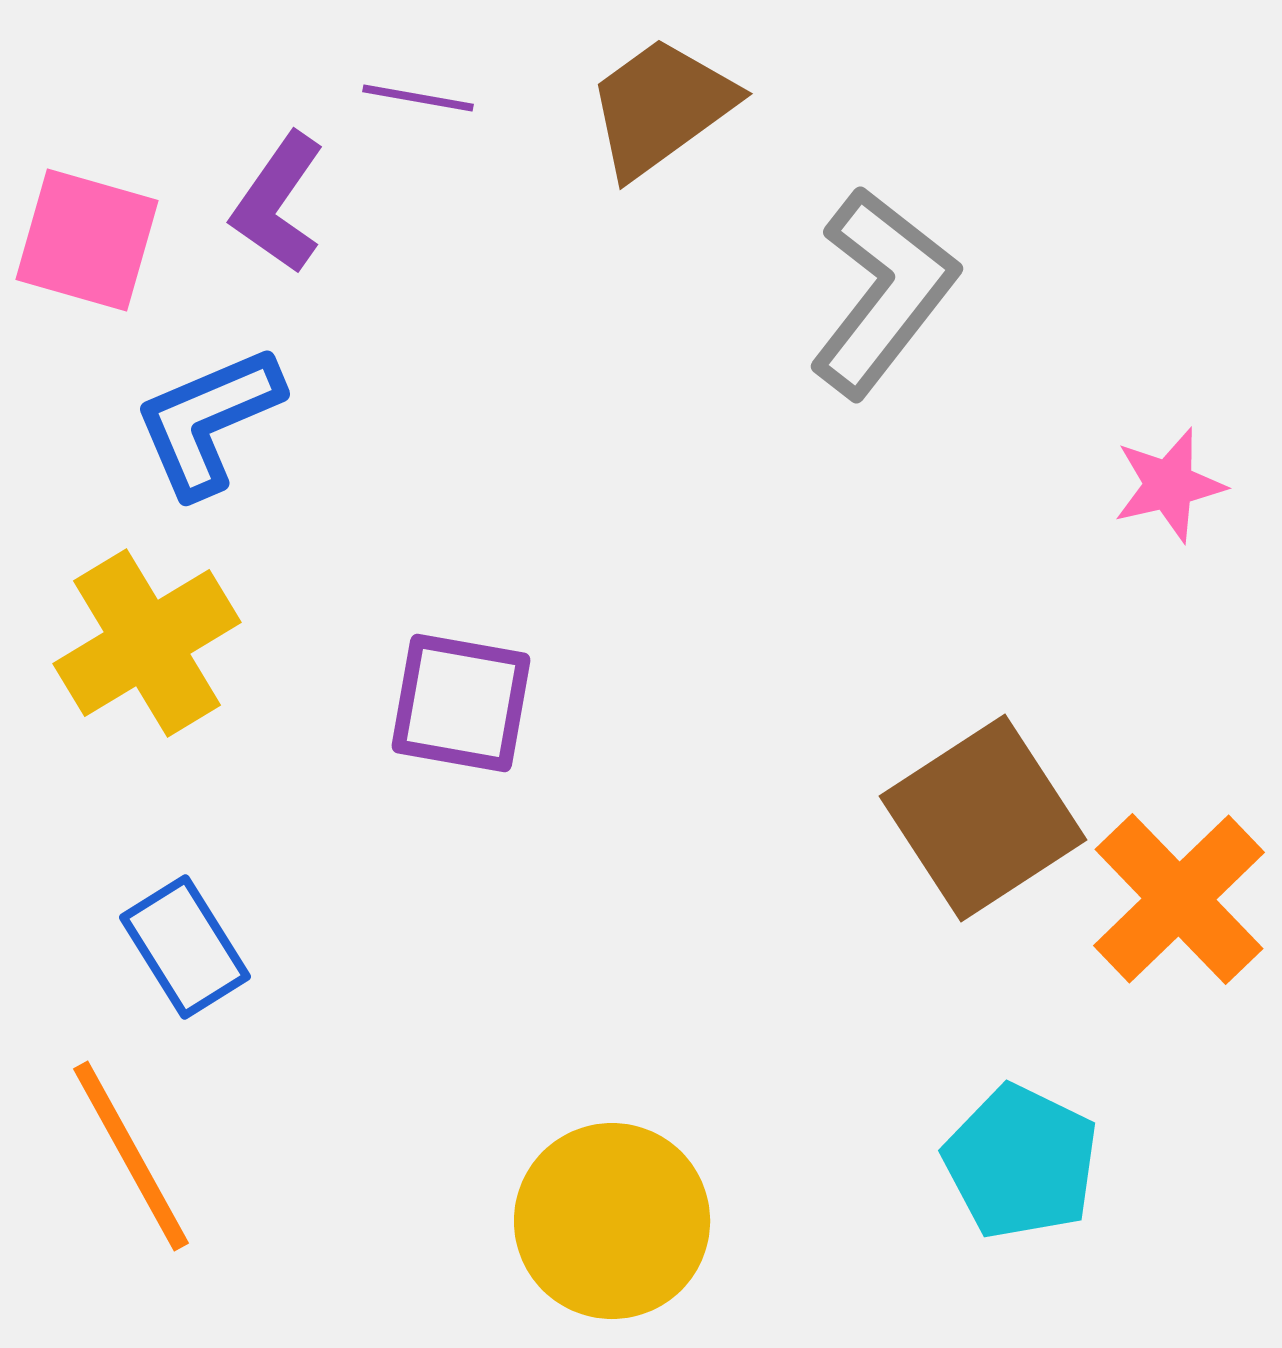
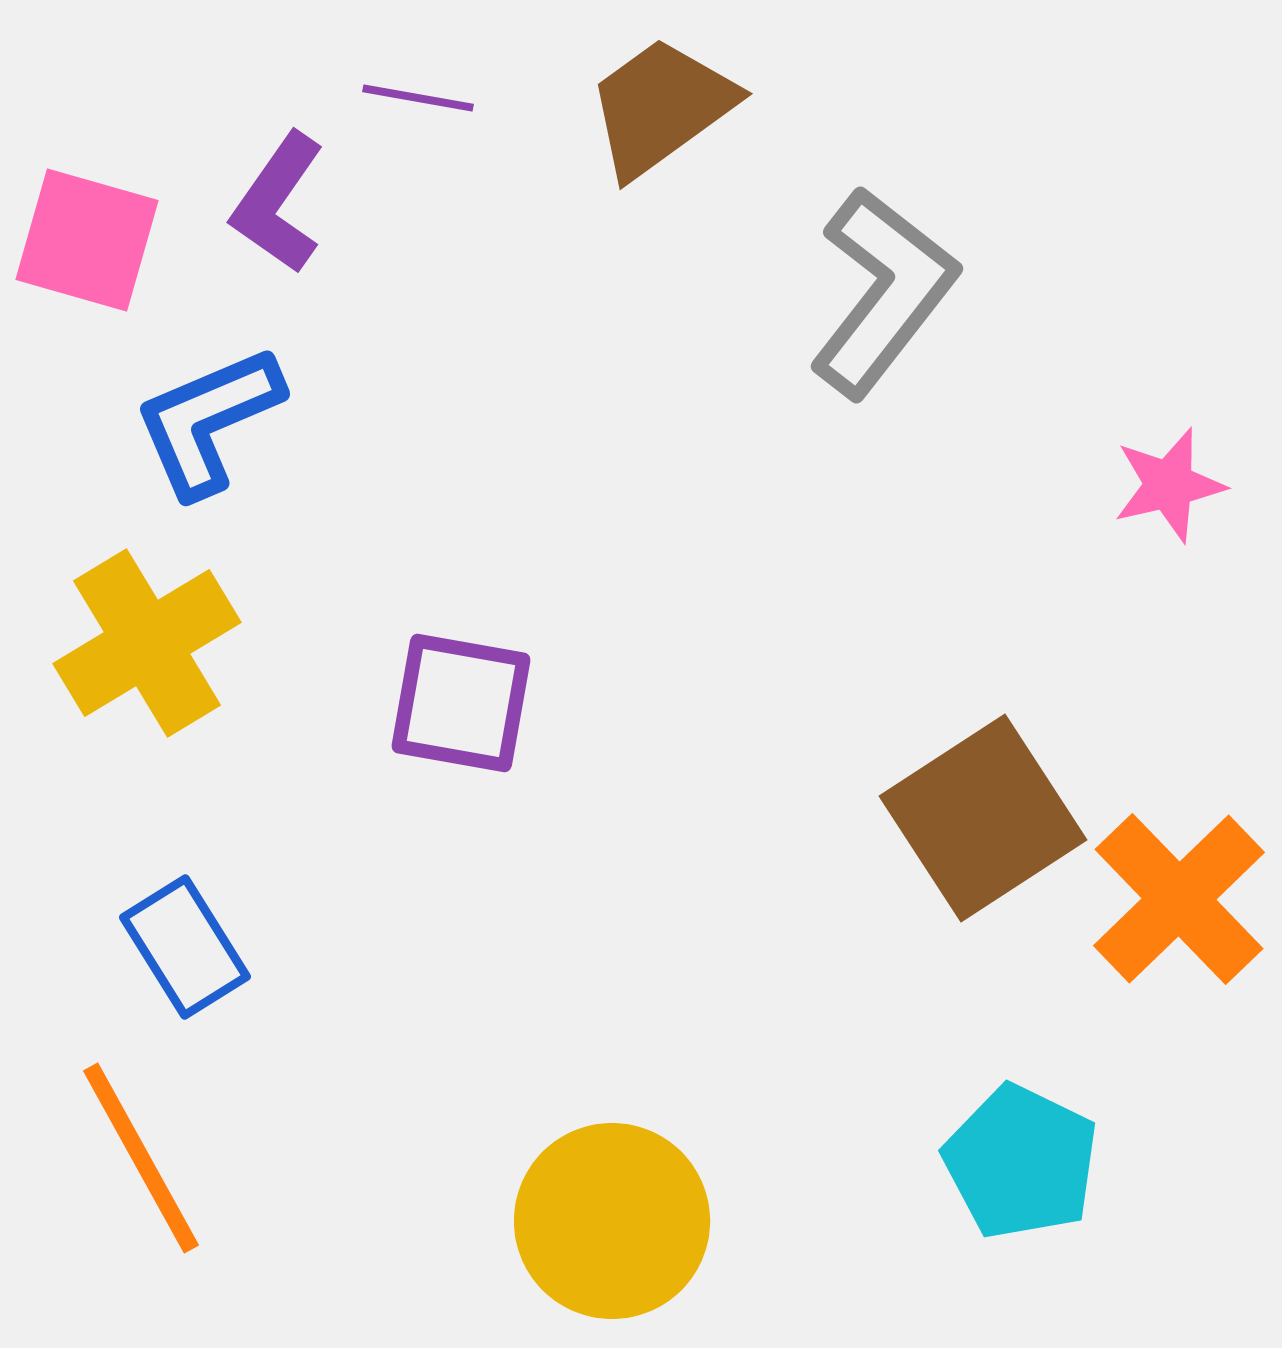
orange line: moved 10 px right, 2 px down
